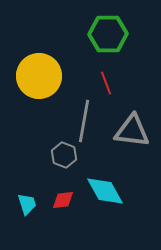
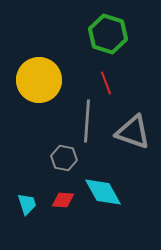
green hexagon: rotated 18 degrees clockwise
yellow circle: moved 4 px down
gray line: moved 3 px right; rotated 6 degrees counterclockwise
gray triangle: moved 1 px right, 1 px down; rotated 12 degrees clockwise
gray hexagon: moved 3 px down; rotated 10 degrees counterclockwise
cyan diamond: moved 2 px left, 1 px down
red diamond: rotated 10 degrees clockwise
